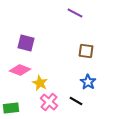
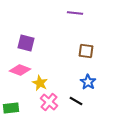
purple line: rotated 21 degrees counterclockwise
